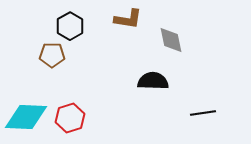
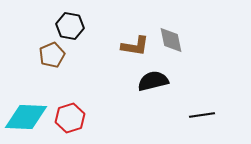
brown L-shape: moved 7 px right, 27 px down
black hexagon: rotated 20 degrees counterclockwise
brown pentagon: rotated 25 degrees counterclockwise
black semicircle: rotated 16 degrees counterclockwise
black line: moved 1 px left, 2 px down
